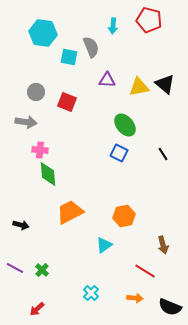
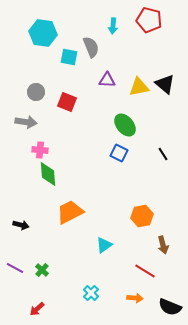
orange hexagon: moved 18 px right
